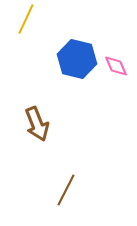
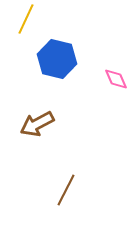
blue hexagon: moved 20 px left
pink diamond: moved 13 px down
brown arrow: rotated 84 degrees clockwise
